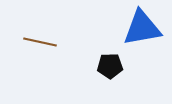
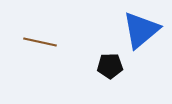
blue triangle: moved 1 px left, 2 px down; rotated 30 degrees counterclockwise
